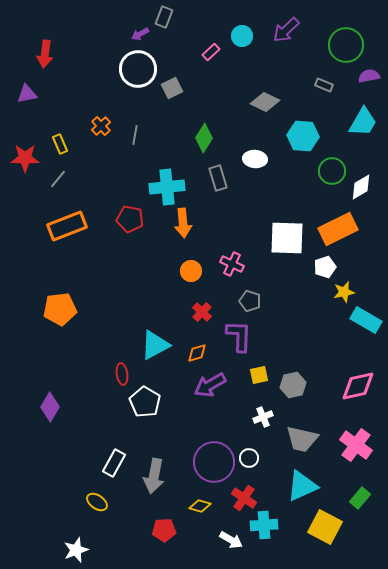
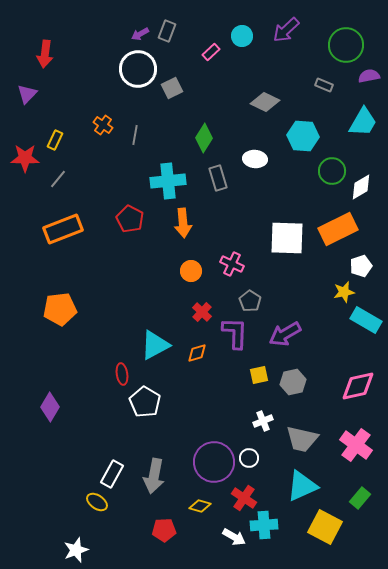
gray rectangle at (164, 17): moved 3 px right, 14 px down
purple triangle at (27, 94): rotated 35 degrees counterclockwise
orange cross at (101, 126): moved 2 px right, 1 px up; rotated 12 degrees counterclockwise
yellow rectangle at (60, 144): moved 5 px left, 4 px up; rotated 48 degrees clockwise
cyan cross at (167, 187): moved 1 px right, 6 px up
red pentagon at (130, 219): rotated 16 degrees clockwise
orange rectangle at (67, 226): moved 4 px left, 3 px down
white pentagon at (325, 267): moved 36 px right, 1 px up
gray pentagon at (250, 301): rotated 15 degrees clockwise
purple L-shape at (239, 336): moved 4 px left, 3 px up
purple arrow at (210, 385): moved 75 px right, 51 px up
gray hexagon at (293, 385): moved 3 px up
white cross at (263, 417): moved 4 px down
white rectangle at (114, 463): moved 2 px left, 11 px down
white arrow at (231, 540): moved 3 px right, 3 px up
